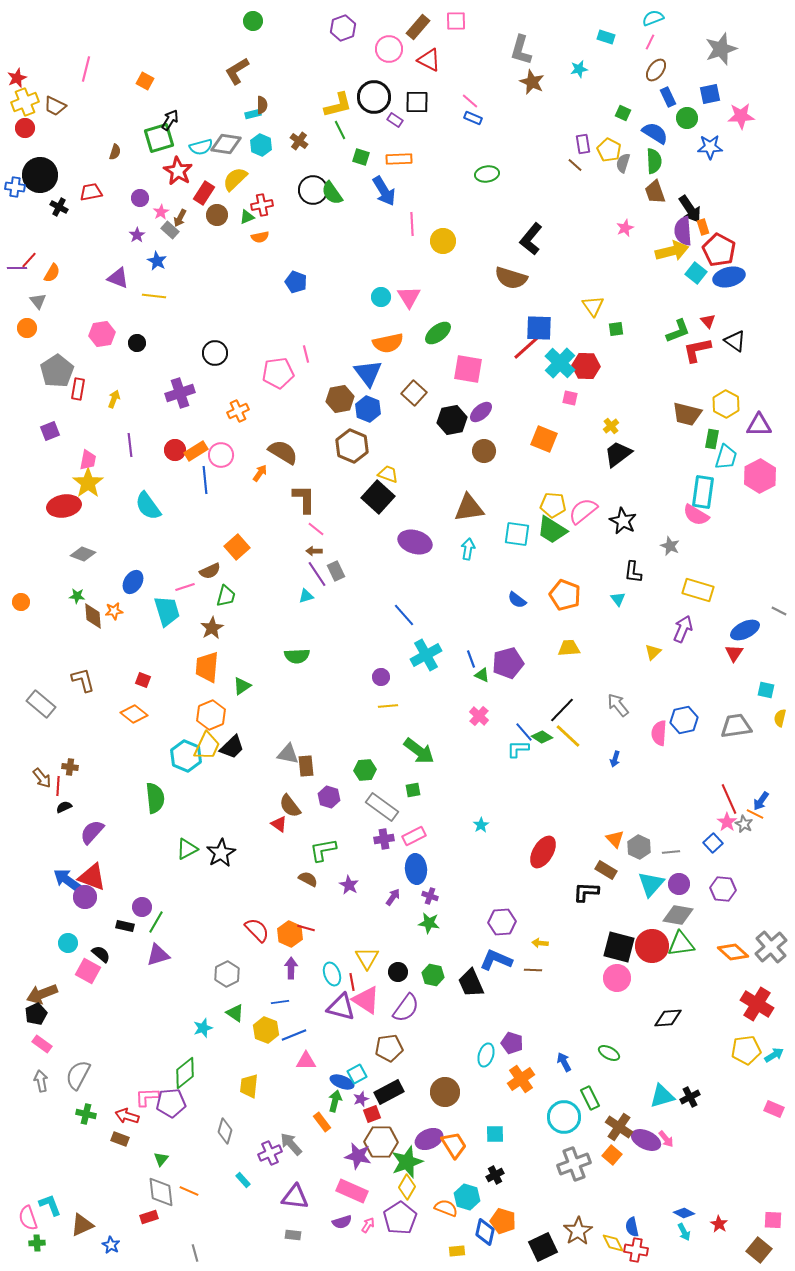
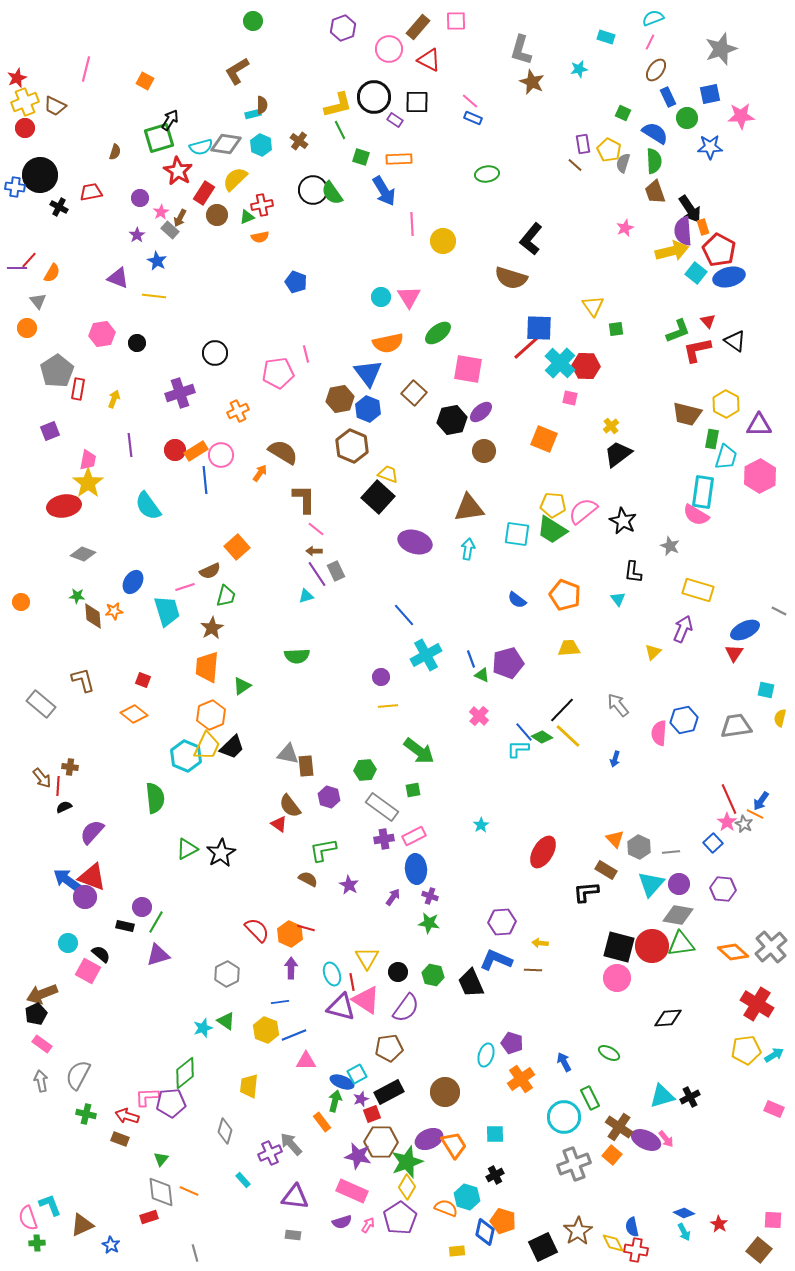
black L-shape at (586, 892): rotated 8 degrees counterclockwise
green triangle at (235, 1013): moved 9 px left, 8 px down
